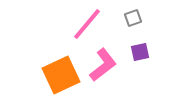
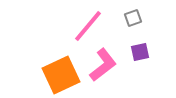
pink line: moved 1 px right, 2 px down
